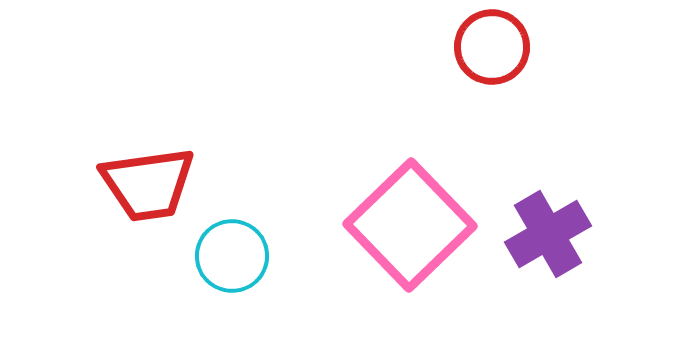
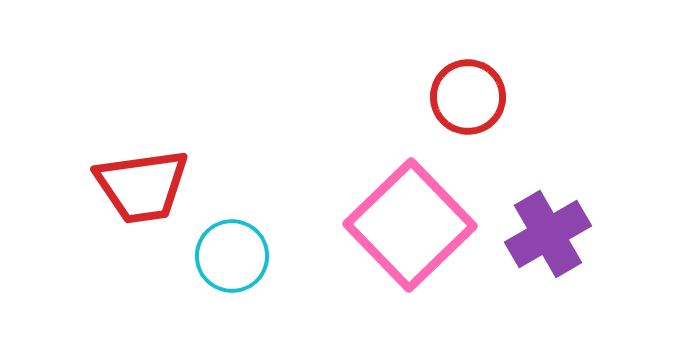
red circle: moved 24 px left, 50 px down
red trapezoid: moved 6 px left, 2 px down
